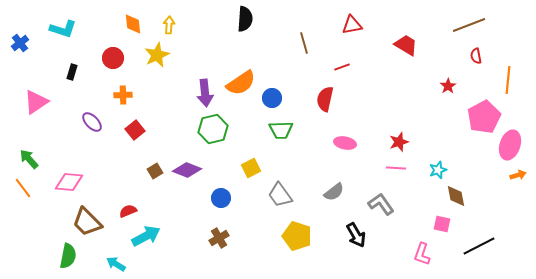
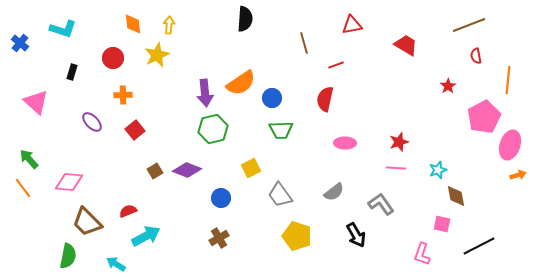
blue cross at (20, 43): rotated 12 degrees counterclockwise
red line at (342, 67): moved 6 px left, 2 px up
pink triangle at (36, 102): rotated 44 degrees counterclockwise
pink ellipse at (345, 143): rotated 10 degrees counterclockwise
